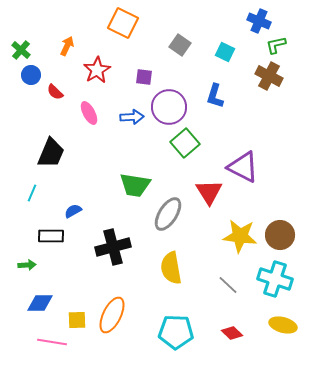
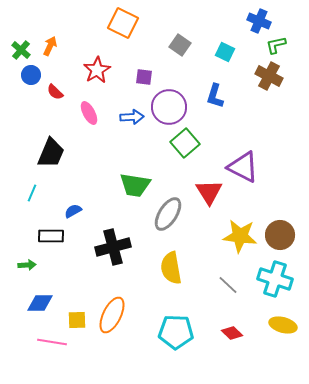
orange arrow: moved 17 px left
